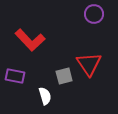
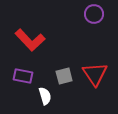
red triangle: moved 6 px right, 10 px down
purple rectangle: moved 8 px right
